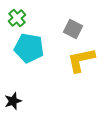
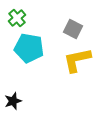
yellow L-shape: moved 4 px left
